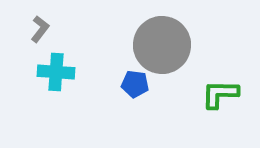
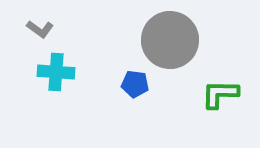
gray L-shape: rotated 88 degrees clockwise
gray circle: moved 8 px right, 5 px up
